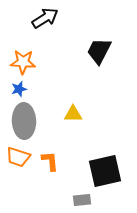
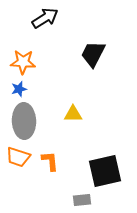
black trapezoid: moved 6 px left, 3 px down
